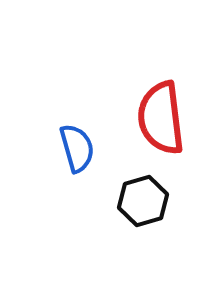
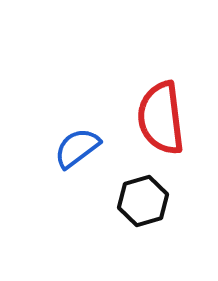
blue semicircle: rotated 111 degrees counterclockwise
